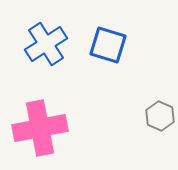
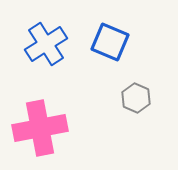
blue square: moved 2 px right, 3 px up; rotated 6 degrees clockwise
gray hexagon: moved 24 px left, 18 px up
